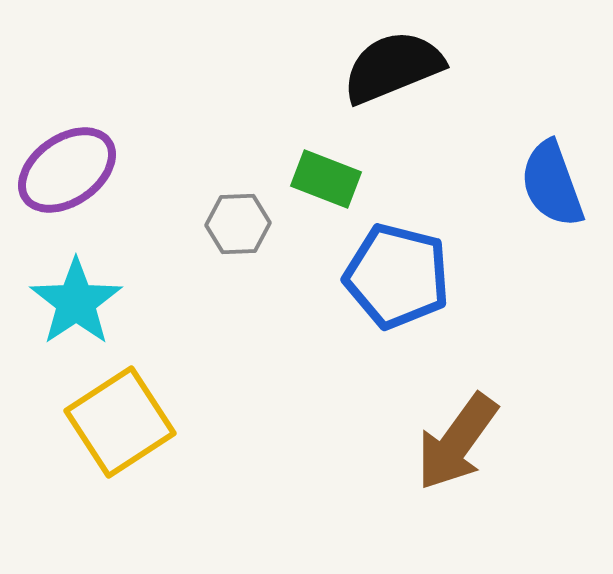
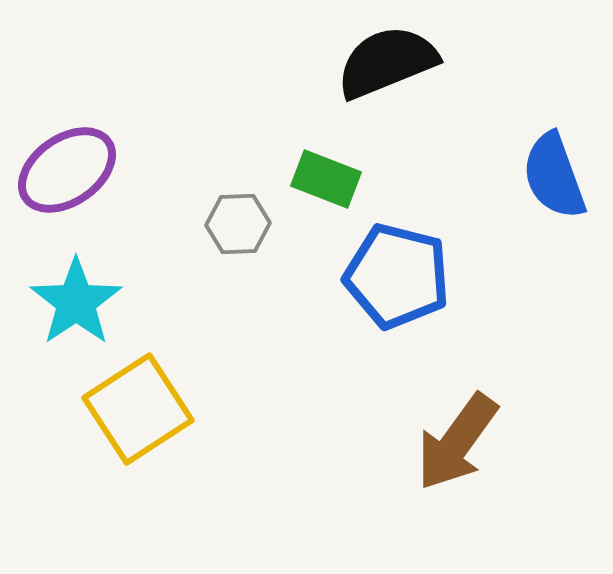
black semicircle: moved 6 px left, 5 px up
blue semicircle: moved 2 px right, 8 px up
yellow square: moved 18 px right, 13 px up
